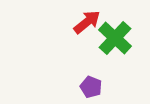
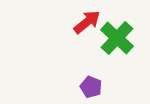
green cross: moved 2 px right
